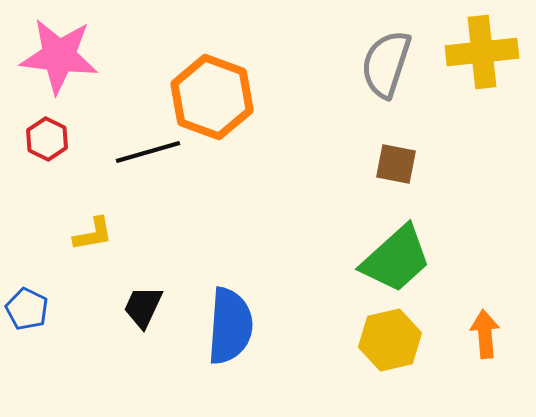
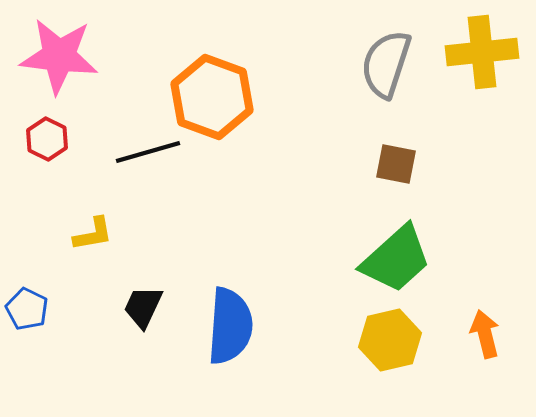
orange arrow: rotated 9 degrees counterclockwise
